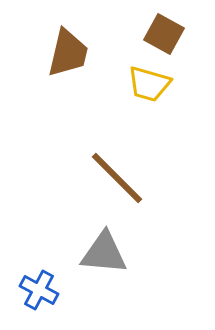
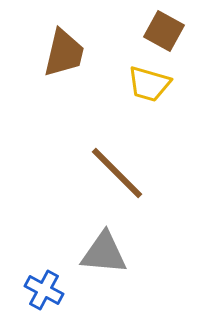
brown square: moved 3 px up
brown trapezoid: moved 4 px left
brown line: moved 5 px up
blue cross: moved 5 px right
